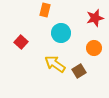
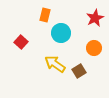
orange rectangle: moved 5 px down
red star: rotated 12 degrees counterclockwise
